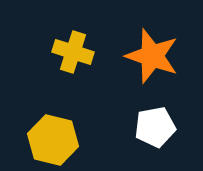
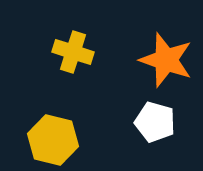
orange star: moved 14 px right, 4 px down
white pentagon: moved 5 px up; rotated 27 degrees clockwise
